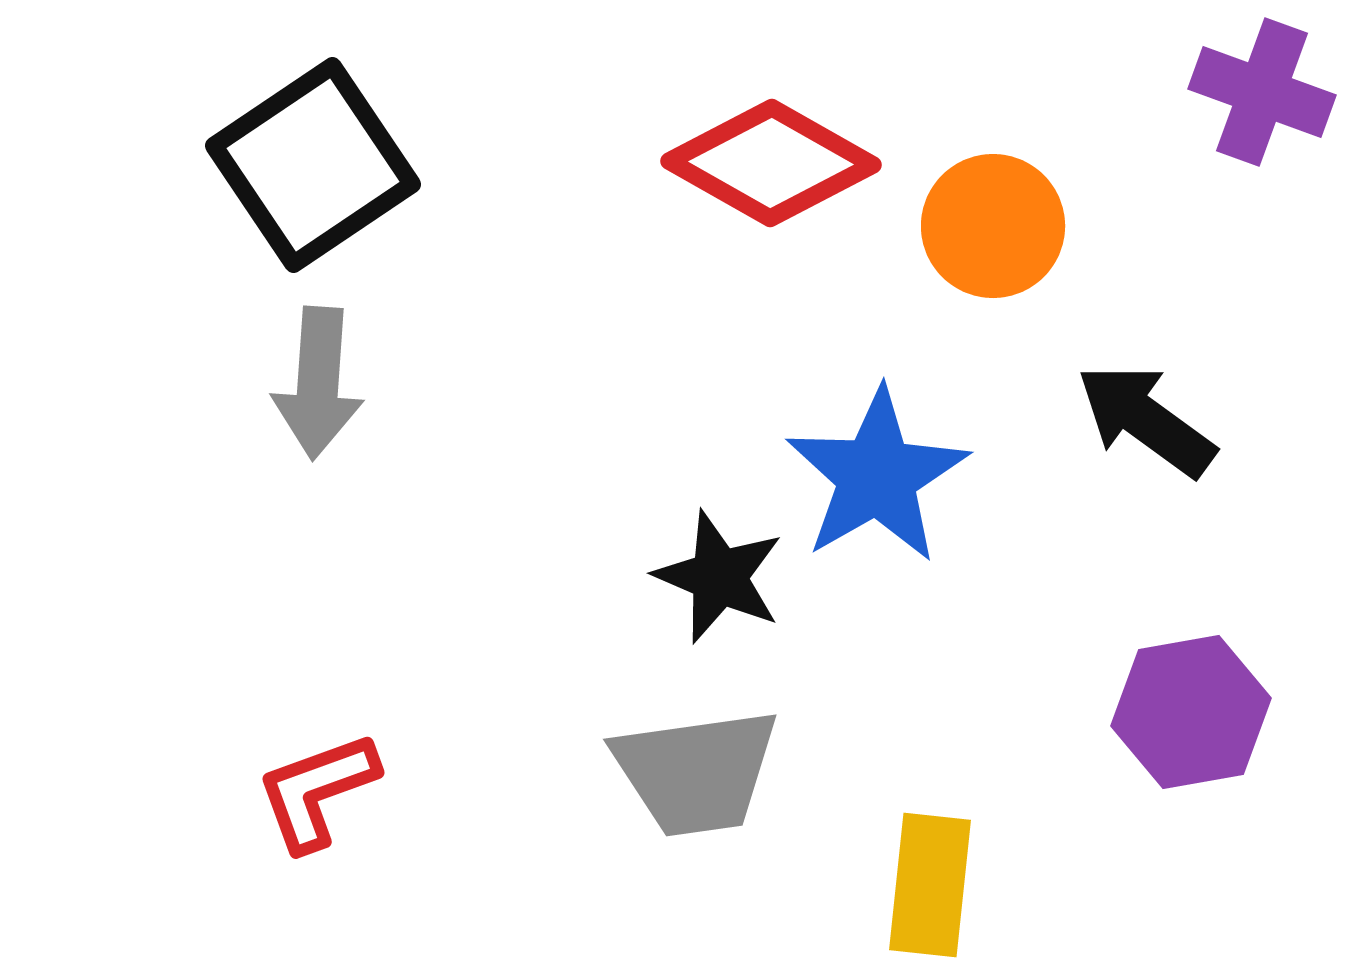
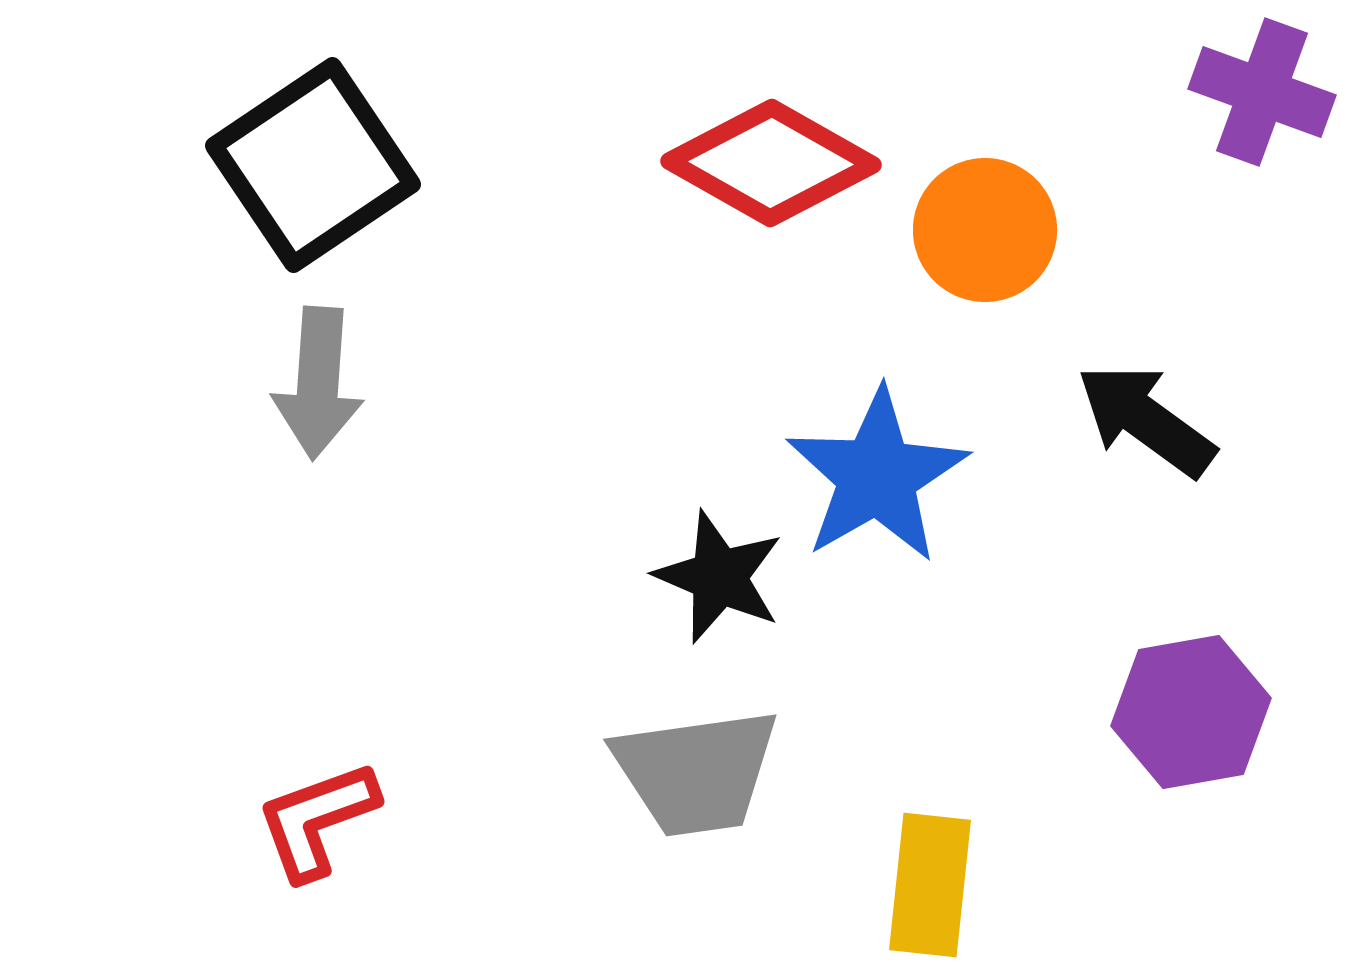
orange circle: moved 8 px left, 4 px down
red L-shape: moved 29 px down
